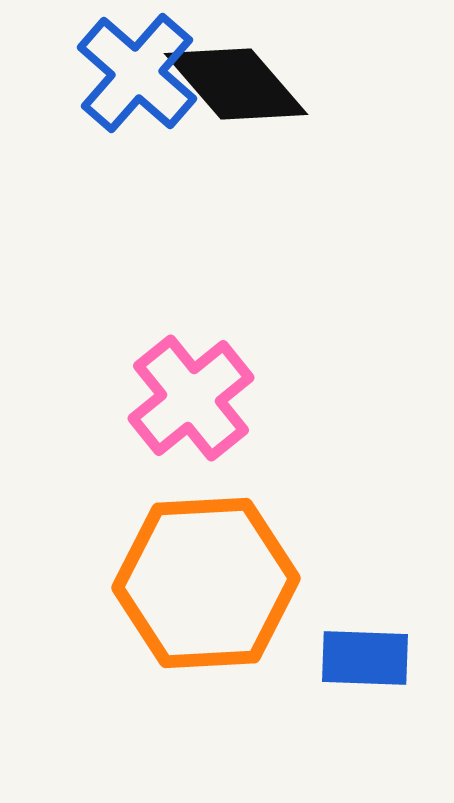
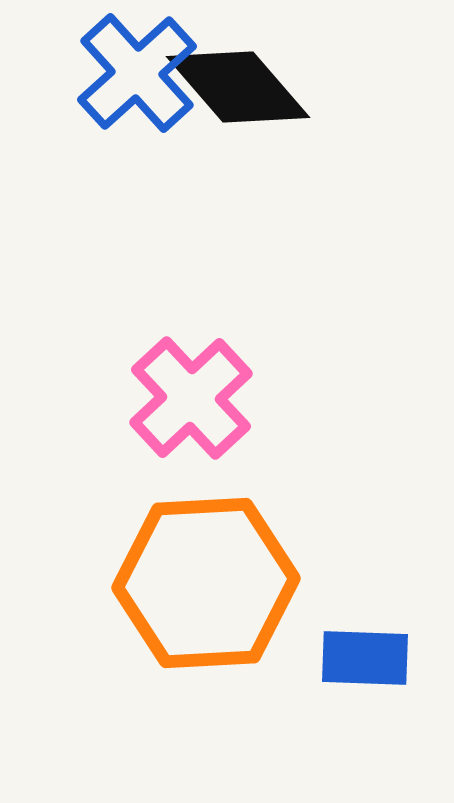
blue cross: rotated 7 degrees clockwise
black diamond: moved 2 px right, 3 px down
pink cross: rotated 4 degrees counterclockwise
